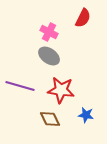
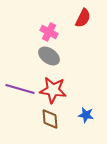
purple line: moved 3 px down
red star: moved 8 px left
brown diamond: rotated 20 degrees clockwise
